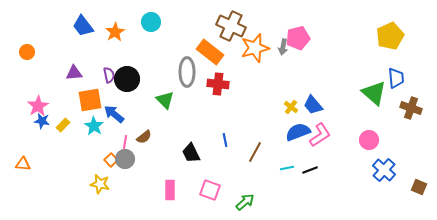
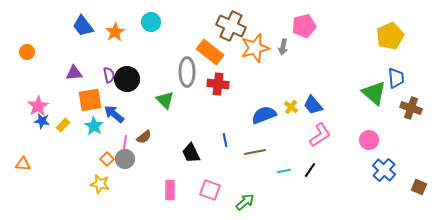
pink pentagon at (298, 38): moved 6 px right, 12 px up
blue semicircle at (298, 132): moved 34 px left, 17 px up
brown line at (255, 152): rotated 50 degrees clockwise
orange square at (111, 160): moved 4 px left, 1 px up
cyan line at (287, 168): moved 3 px left, 3 px down
black line at (310, 170): rotated 35 degrees counterclockwise
